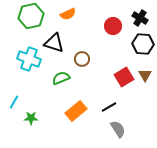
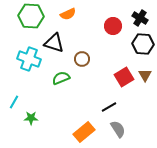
green hexagon: rotated 15 degrees clockwise
orange rectangle: moved 8 px right, 21 px down
